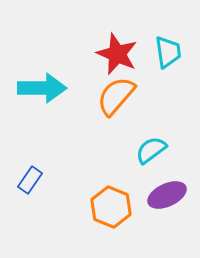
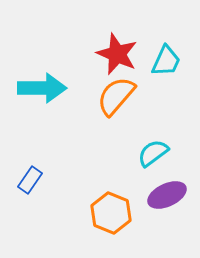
cyan trapezoid: moved 2 px left, 9 px down; rotated 32 degrees clockwise
cyan semicircle: moved 2 px right, 3 px down
orange hexagon: moved 6 px down
